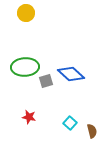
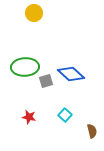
yellow circle: moved 8 px right
cyan square: moved 5 px left, 8 px up
